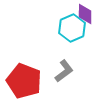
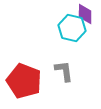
cyan hexagon: rotated 24 degrees counterclockwise
gray L-shape: rotated 60 degrees counterclockwise
